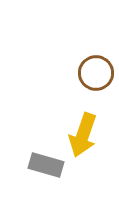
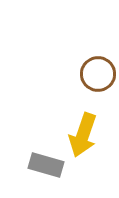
brown circle: moved 2 px right, 1 px down
